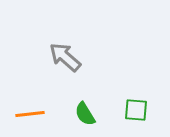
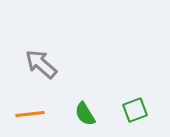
gray arrow: moved 24 px left, 7 px down
green square: moved 1 px left; rotated 25 degrees counterclockwise
